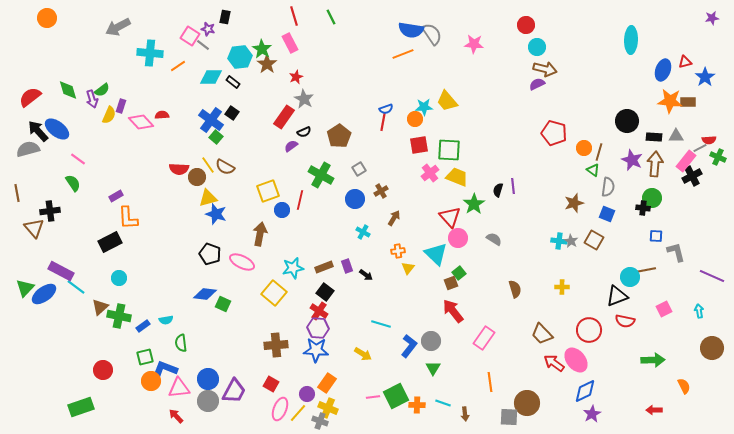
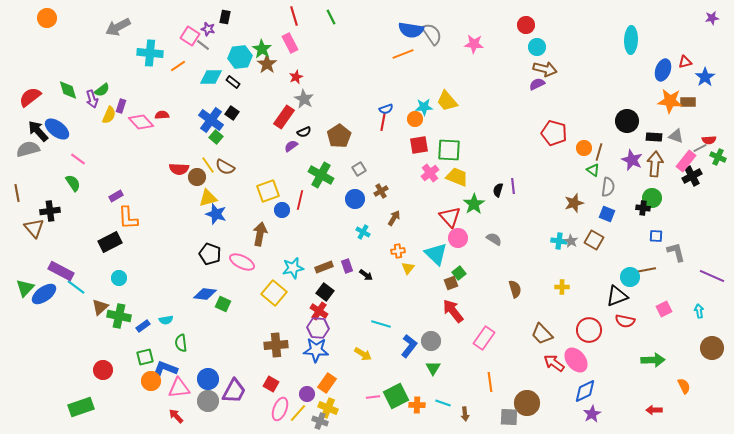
gray triangle at (676, 136): rotated 21 degrees clockwise
